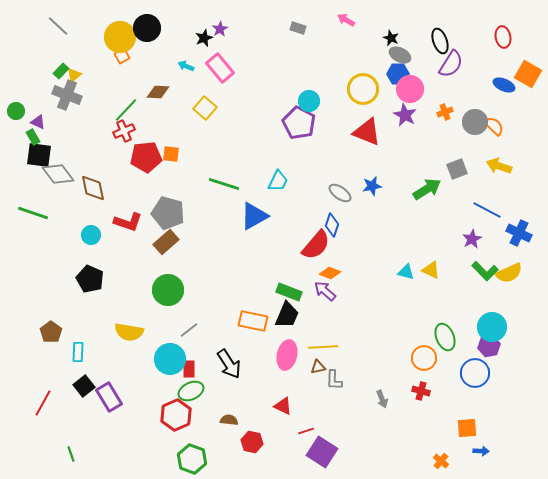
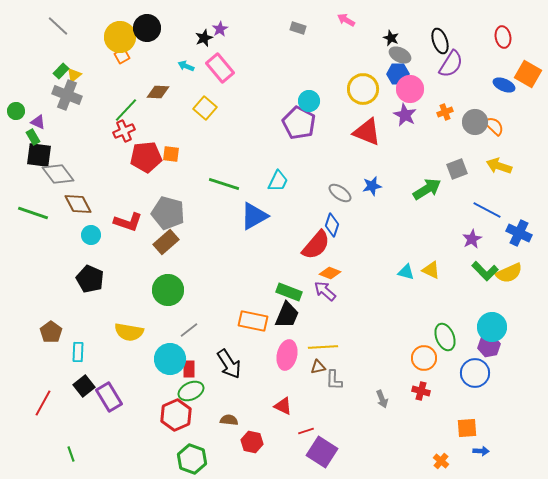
brown diamond at (93, 188): moved 15 px left, 16 px down; rotated 16 degrees counterclockwise
